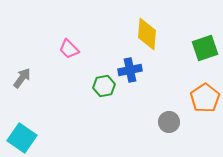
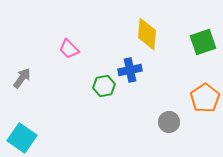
green square: moved 2 px left, 6 px up
